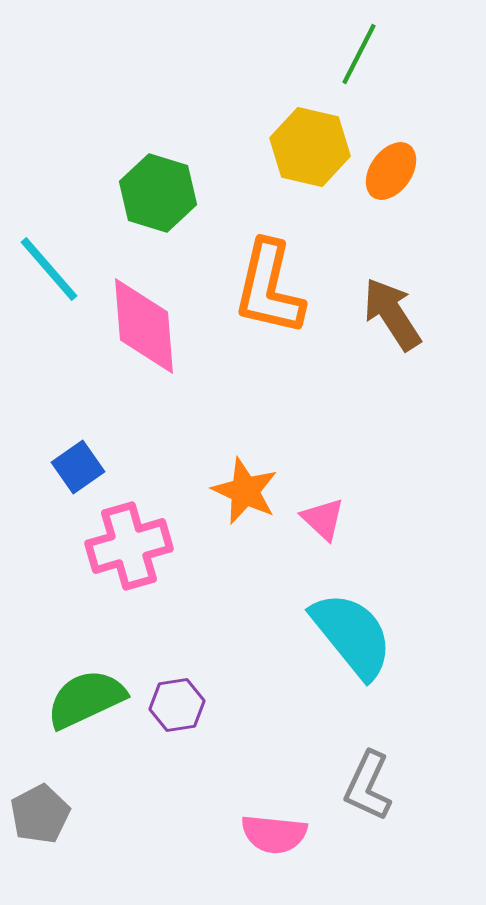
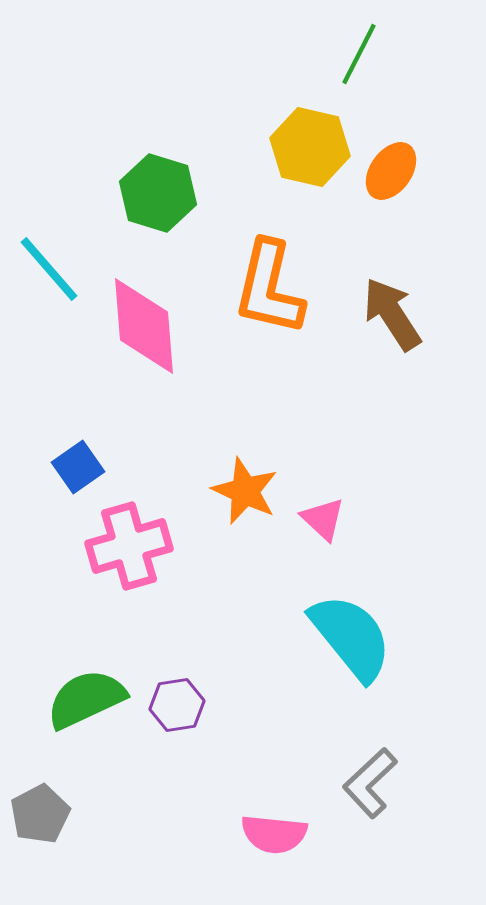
cyan semicircle: moved 1 px left, 2 px down
gray L-shape: moved 2 px right, 3 px up; rotated 22 degrees clockwise
